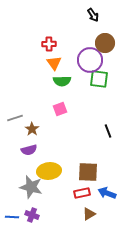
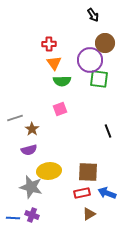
blue line: moved 1 px right, 1 px down
